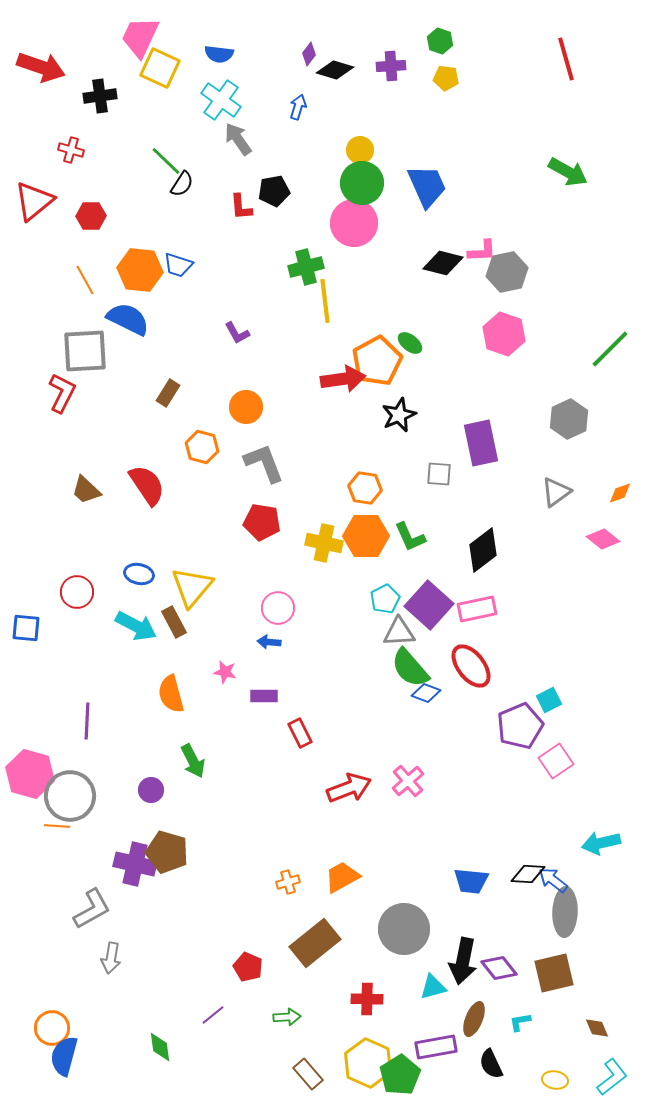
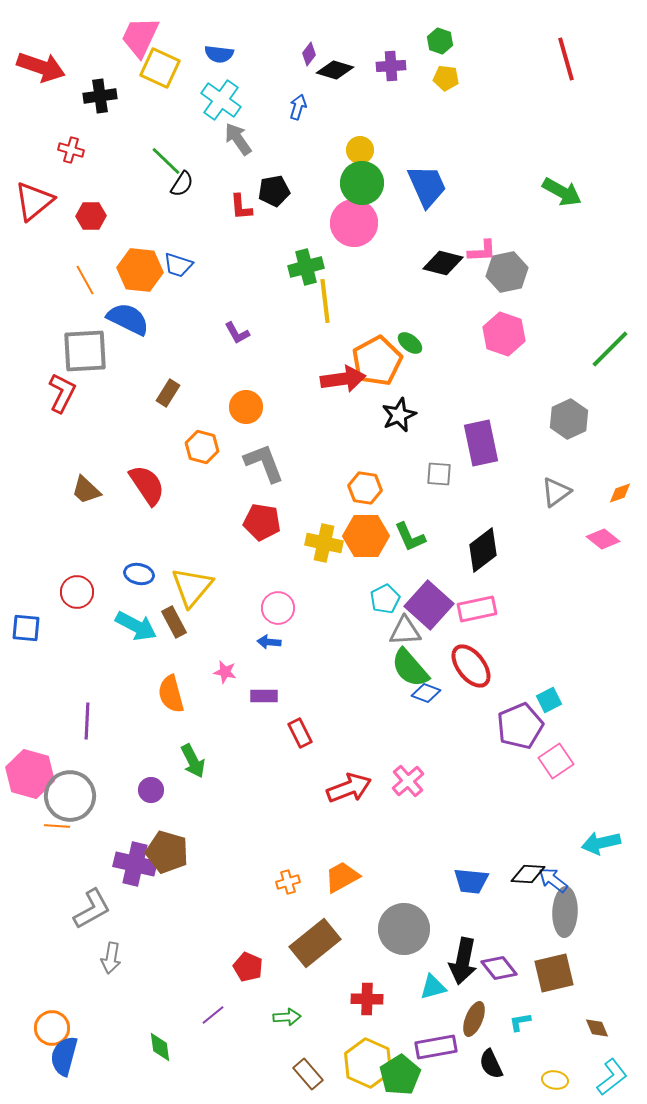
green arrow at (568, 172): moved 6 px left, 20 px down
gray triangle at (399, 632): moved 6 px right, 1 px up
